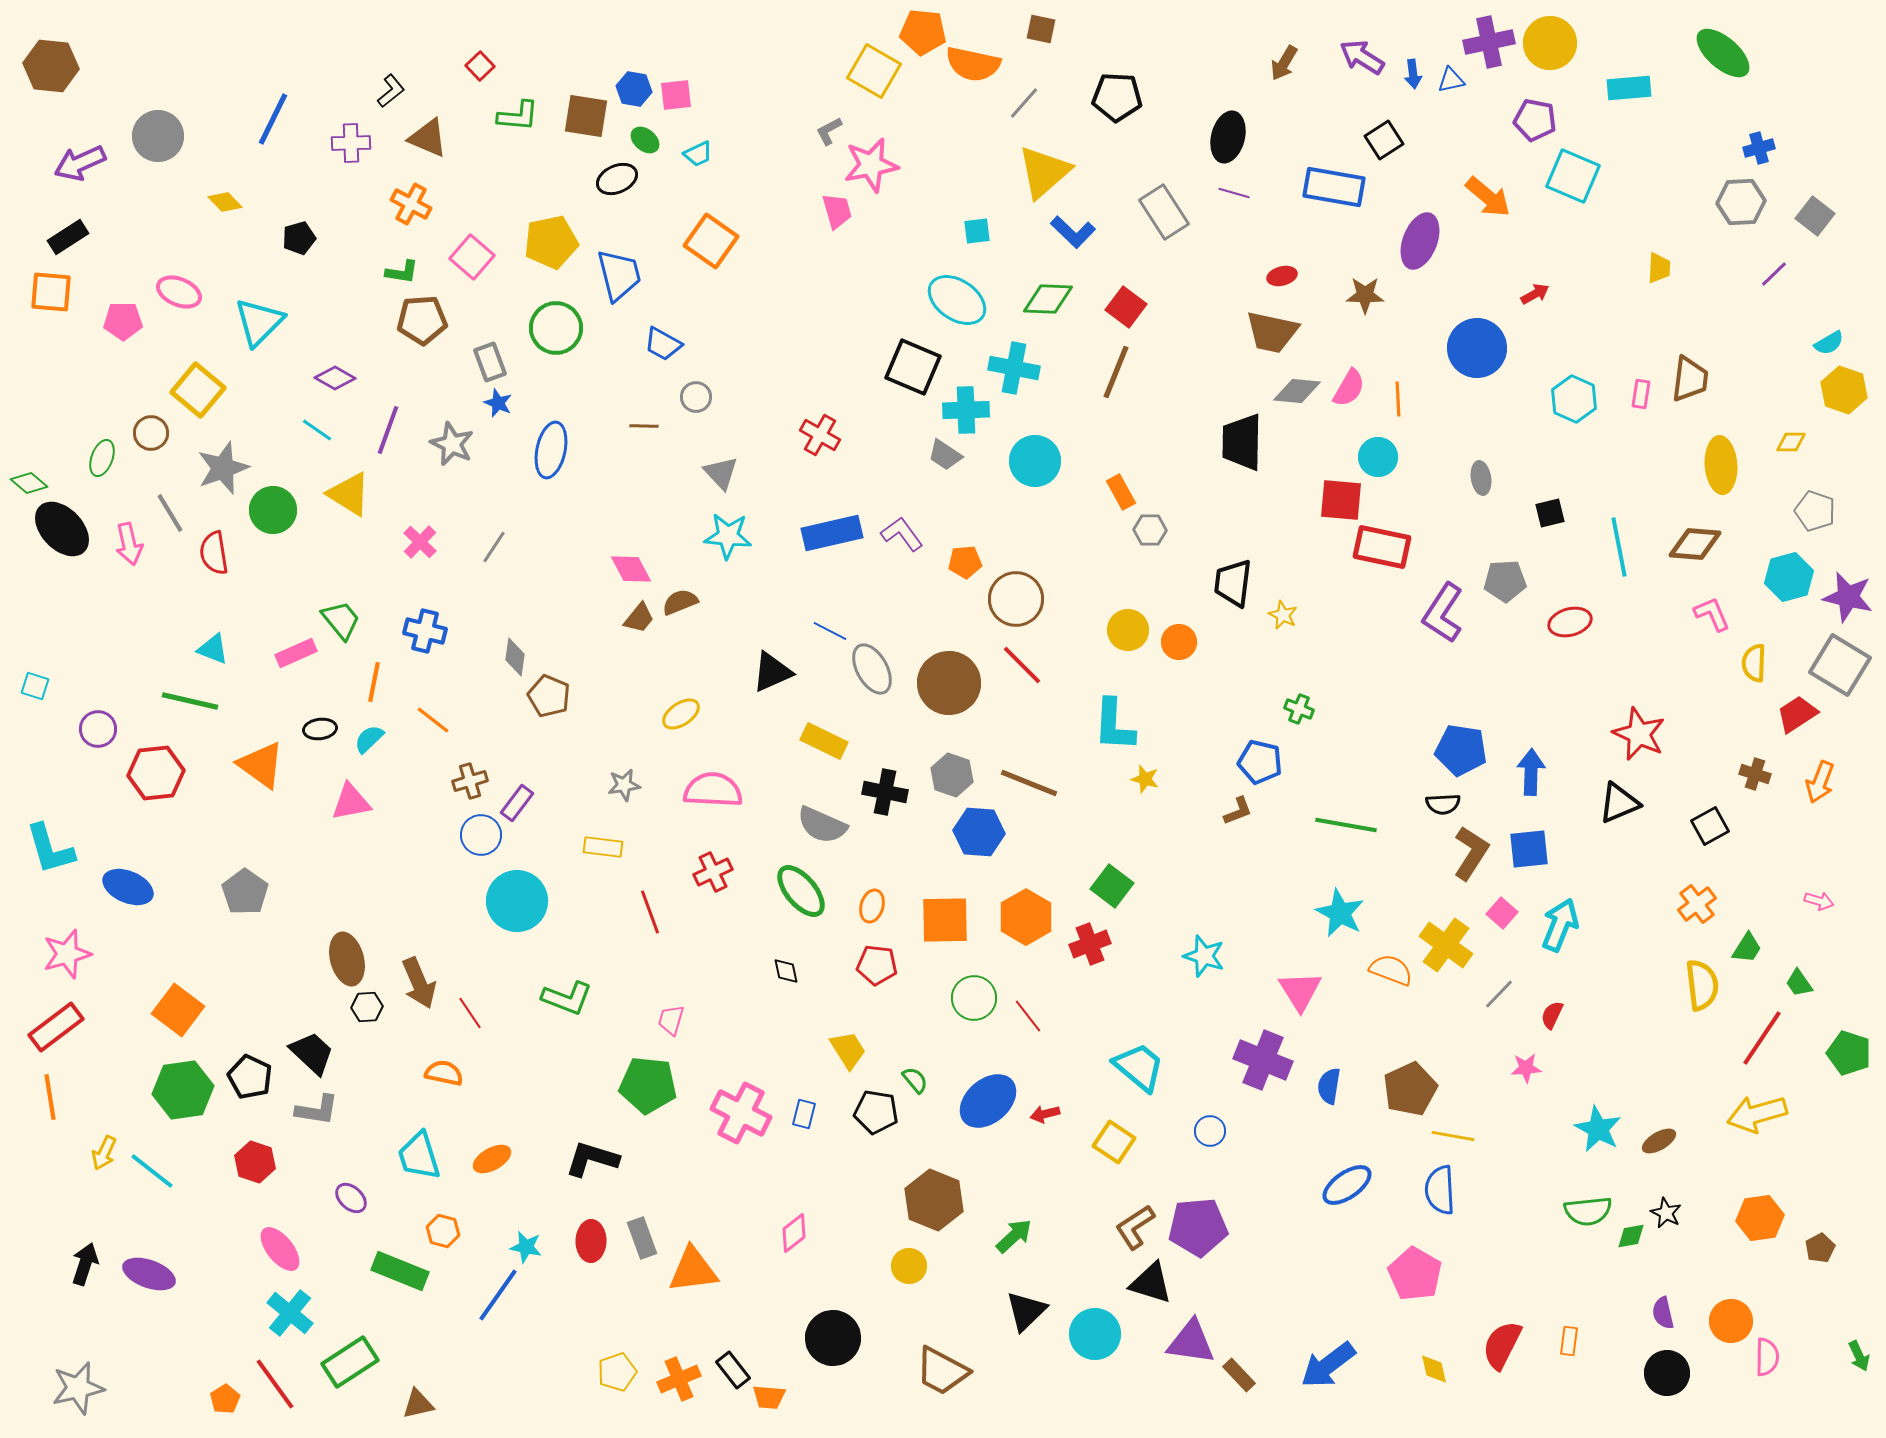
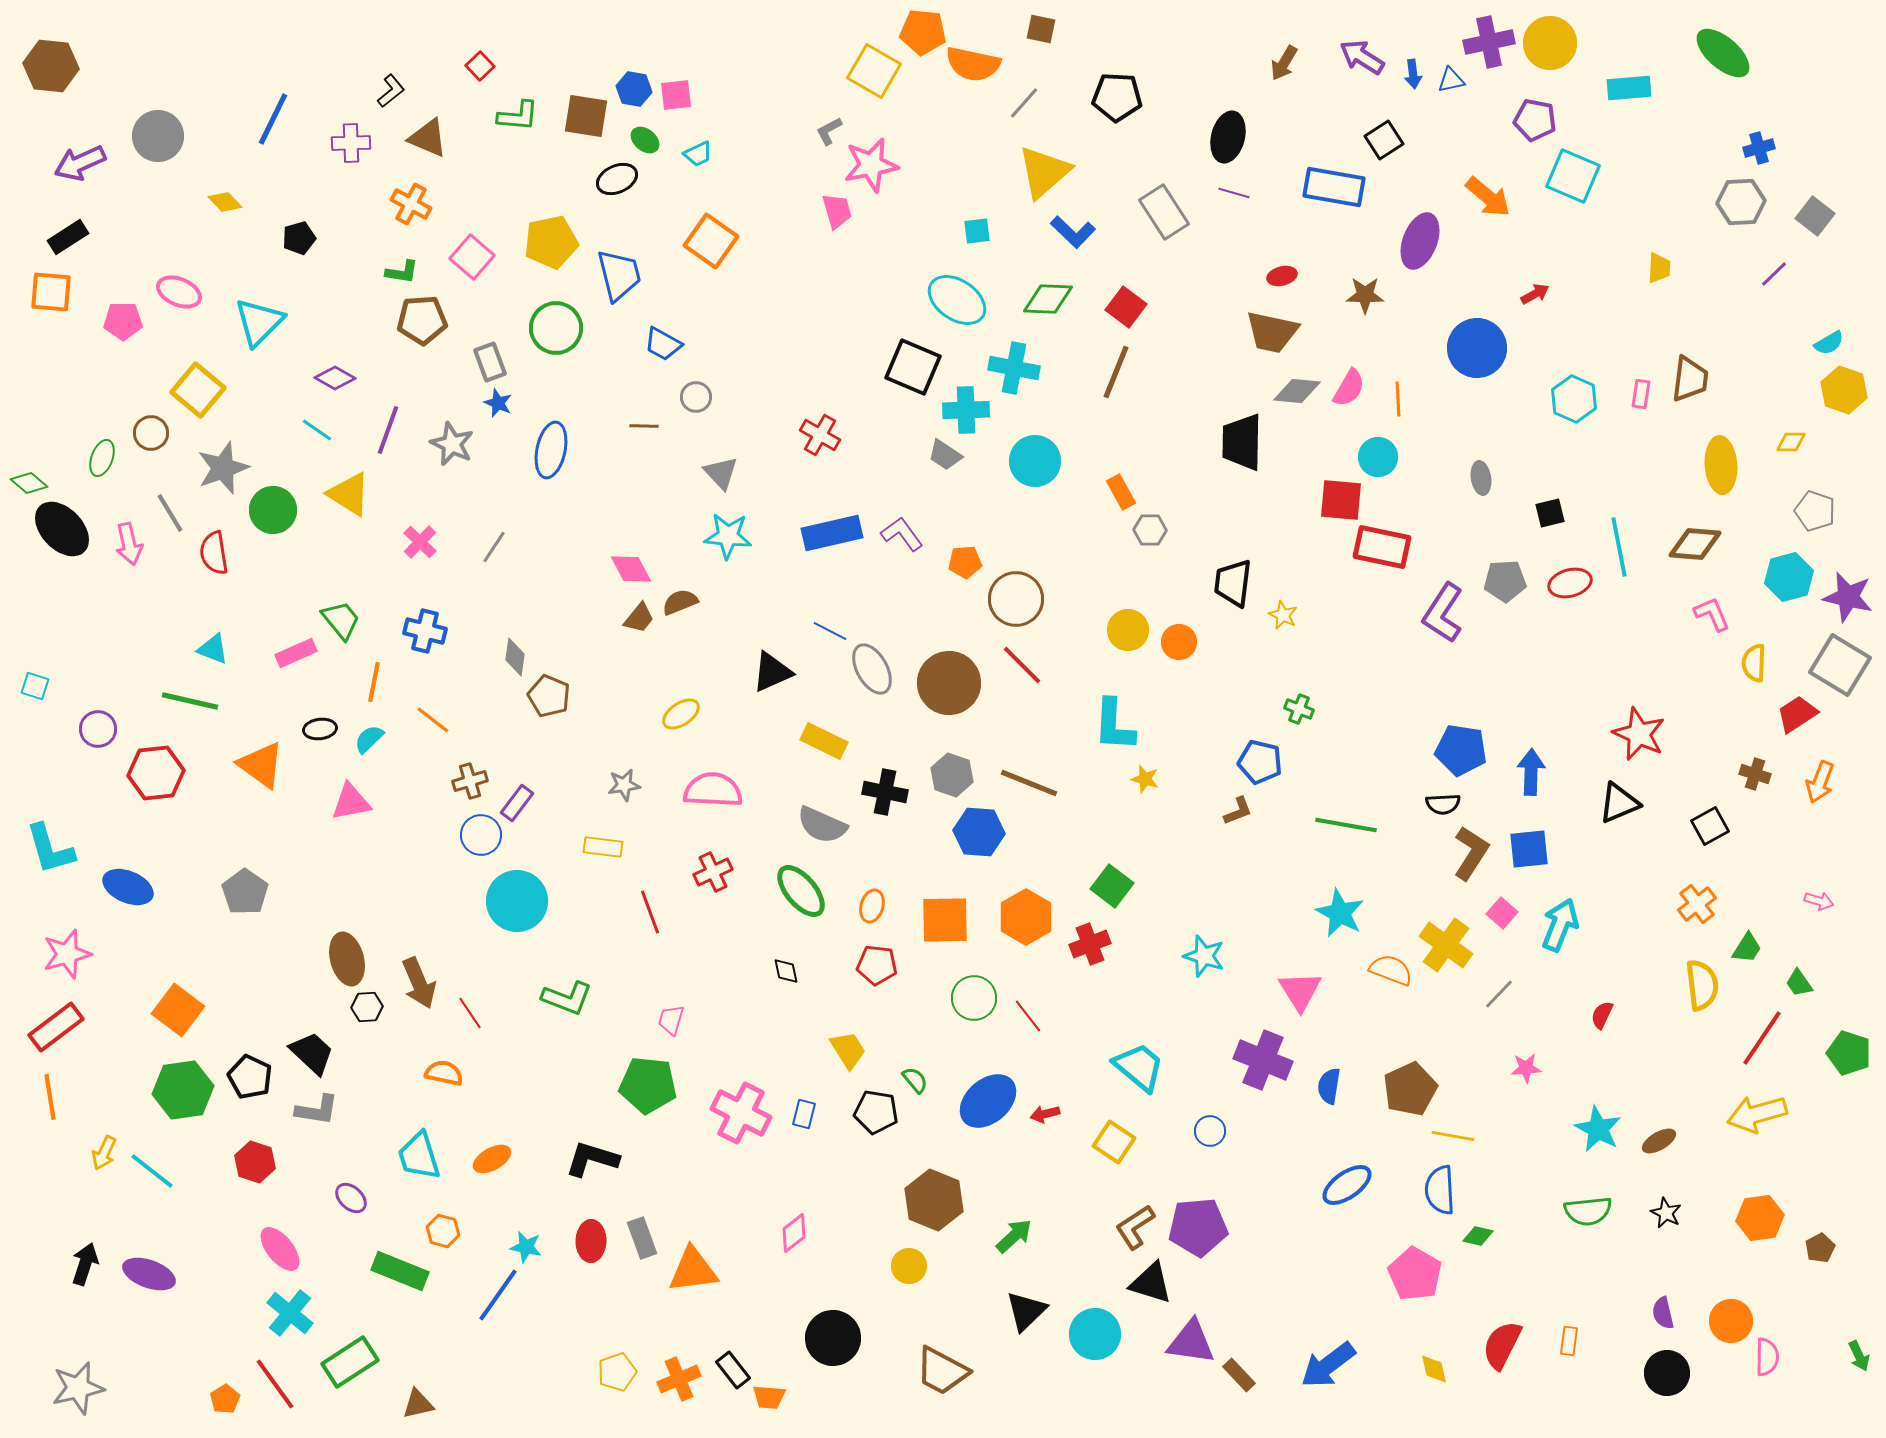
red ellipse at (1570, 622): moved 39 px up
red semicircle at (1552, 1015): moved 50 px right
green diamond at (1631, 1236): moved 153 px left; rotated 24 degrees clockwise
